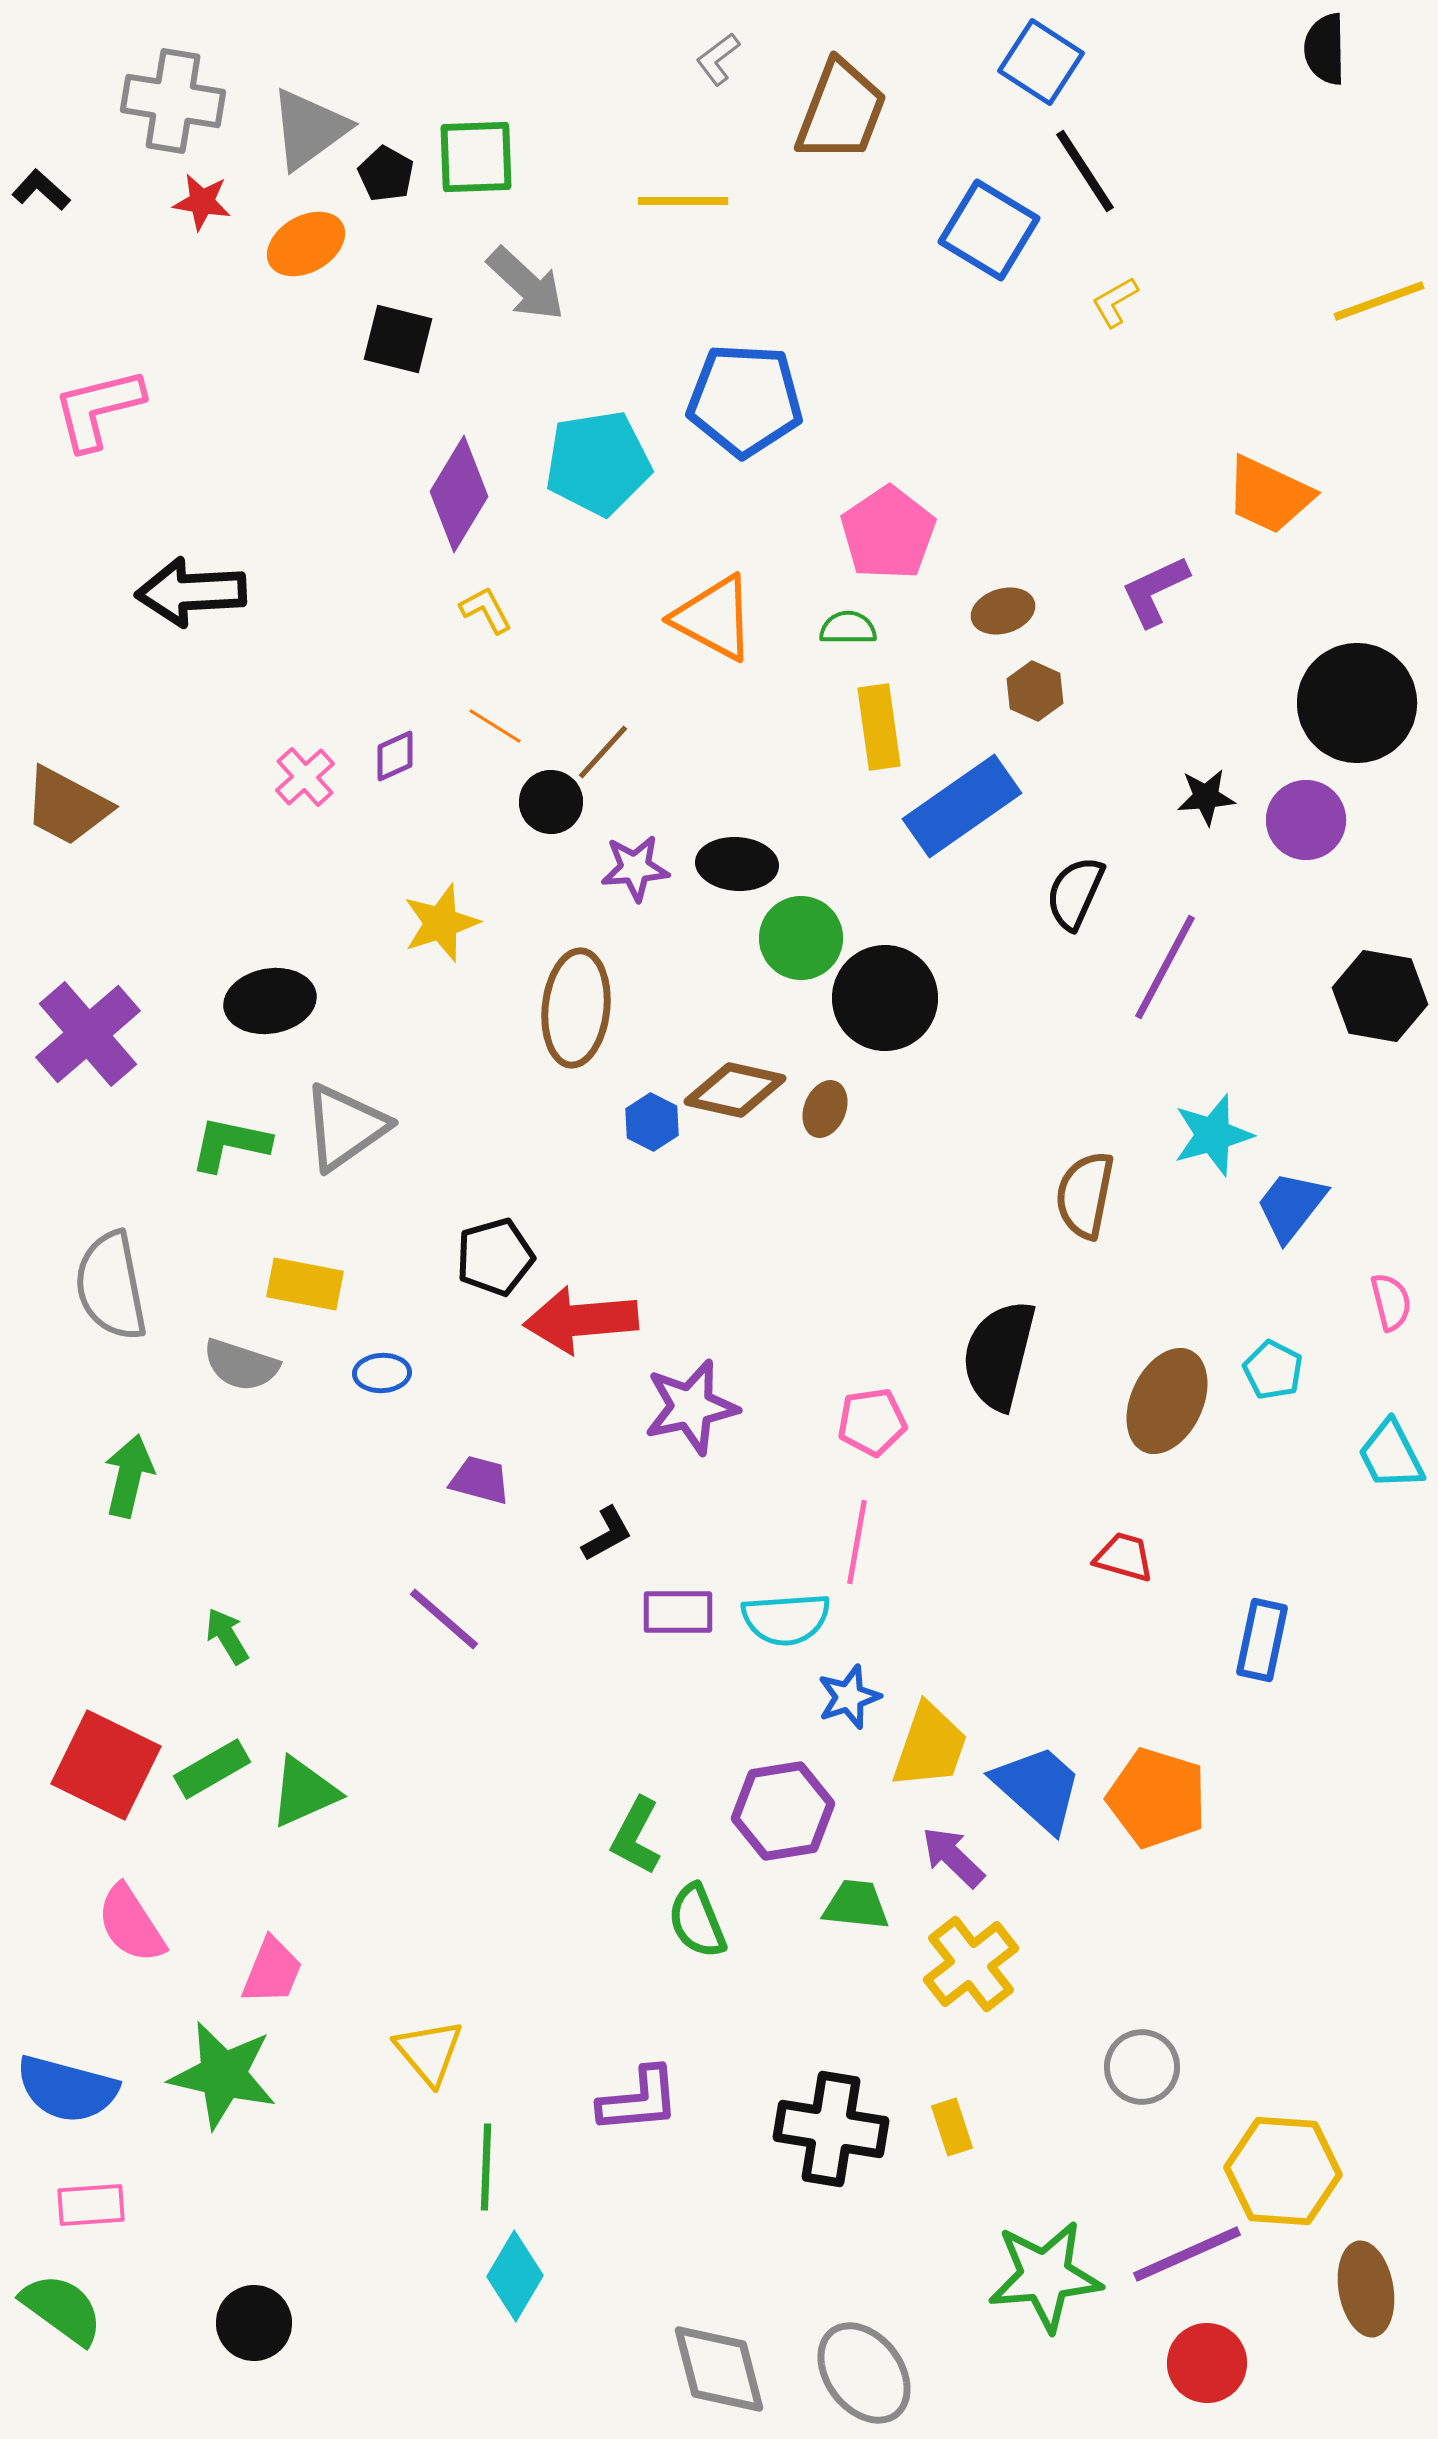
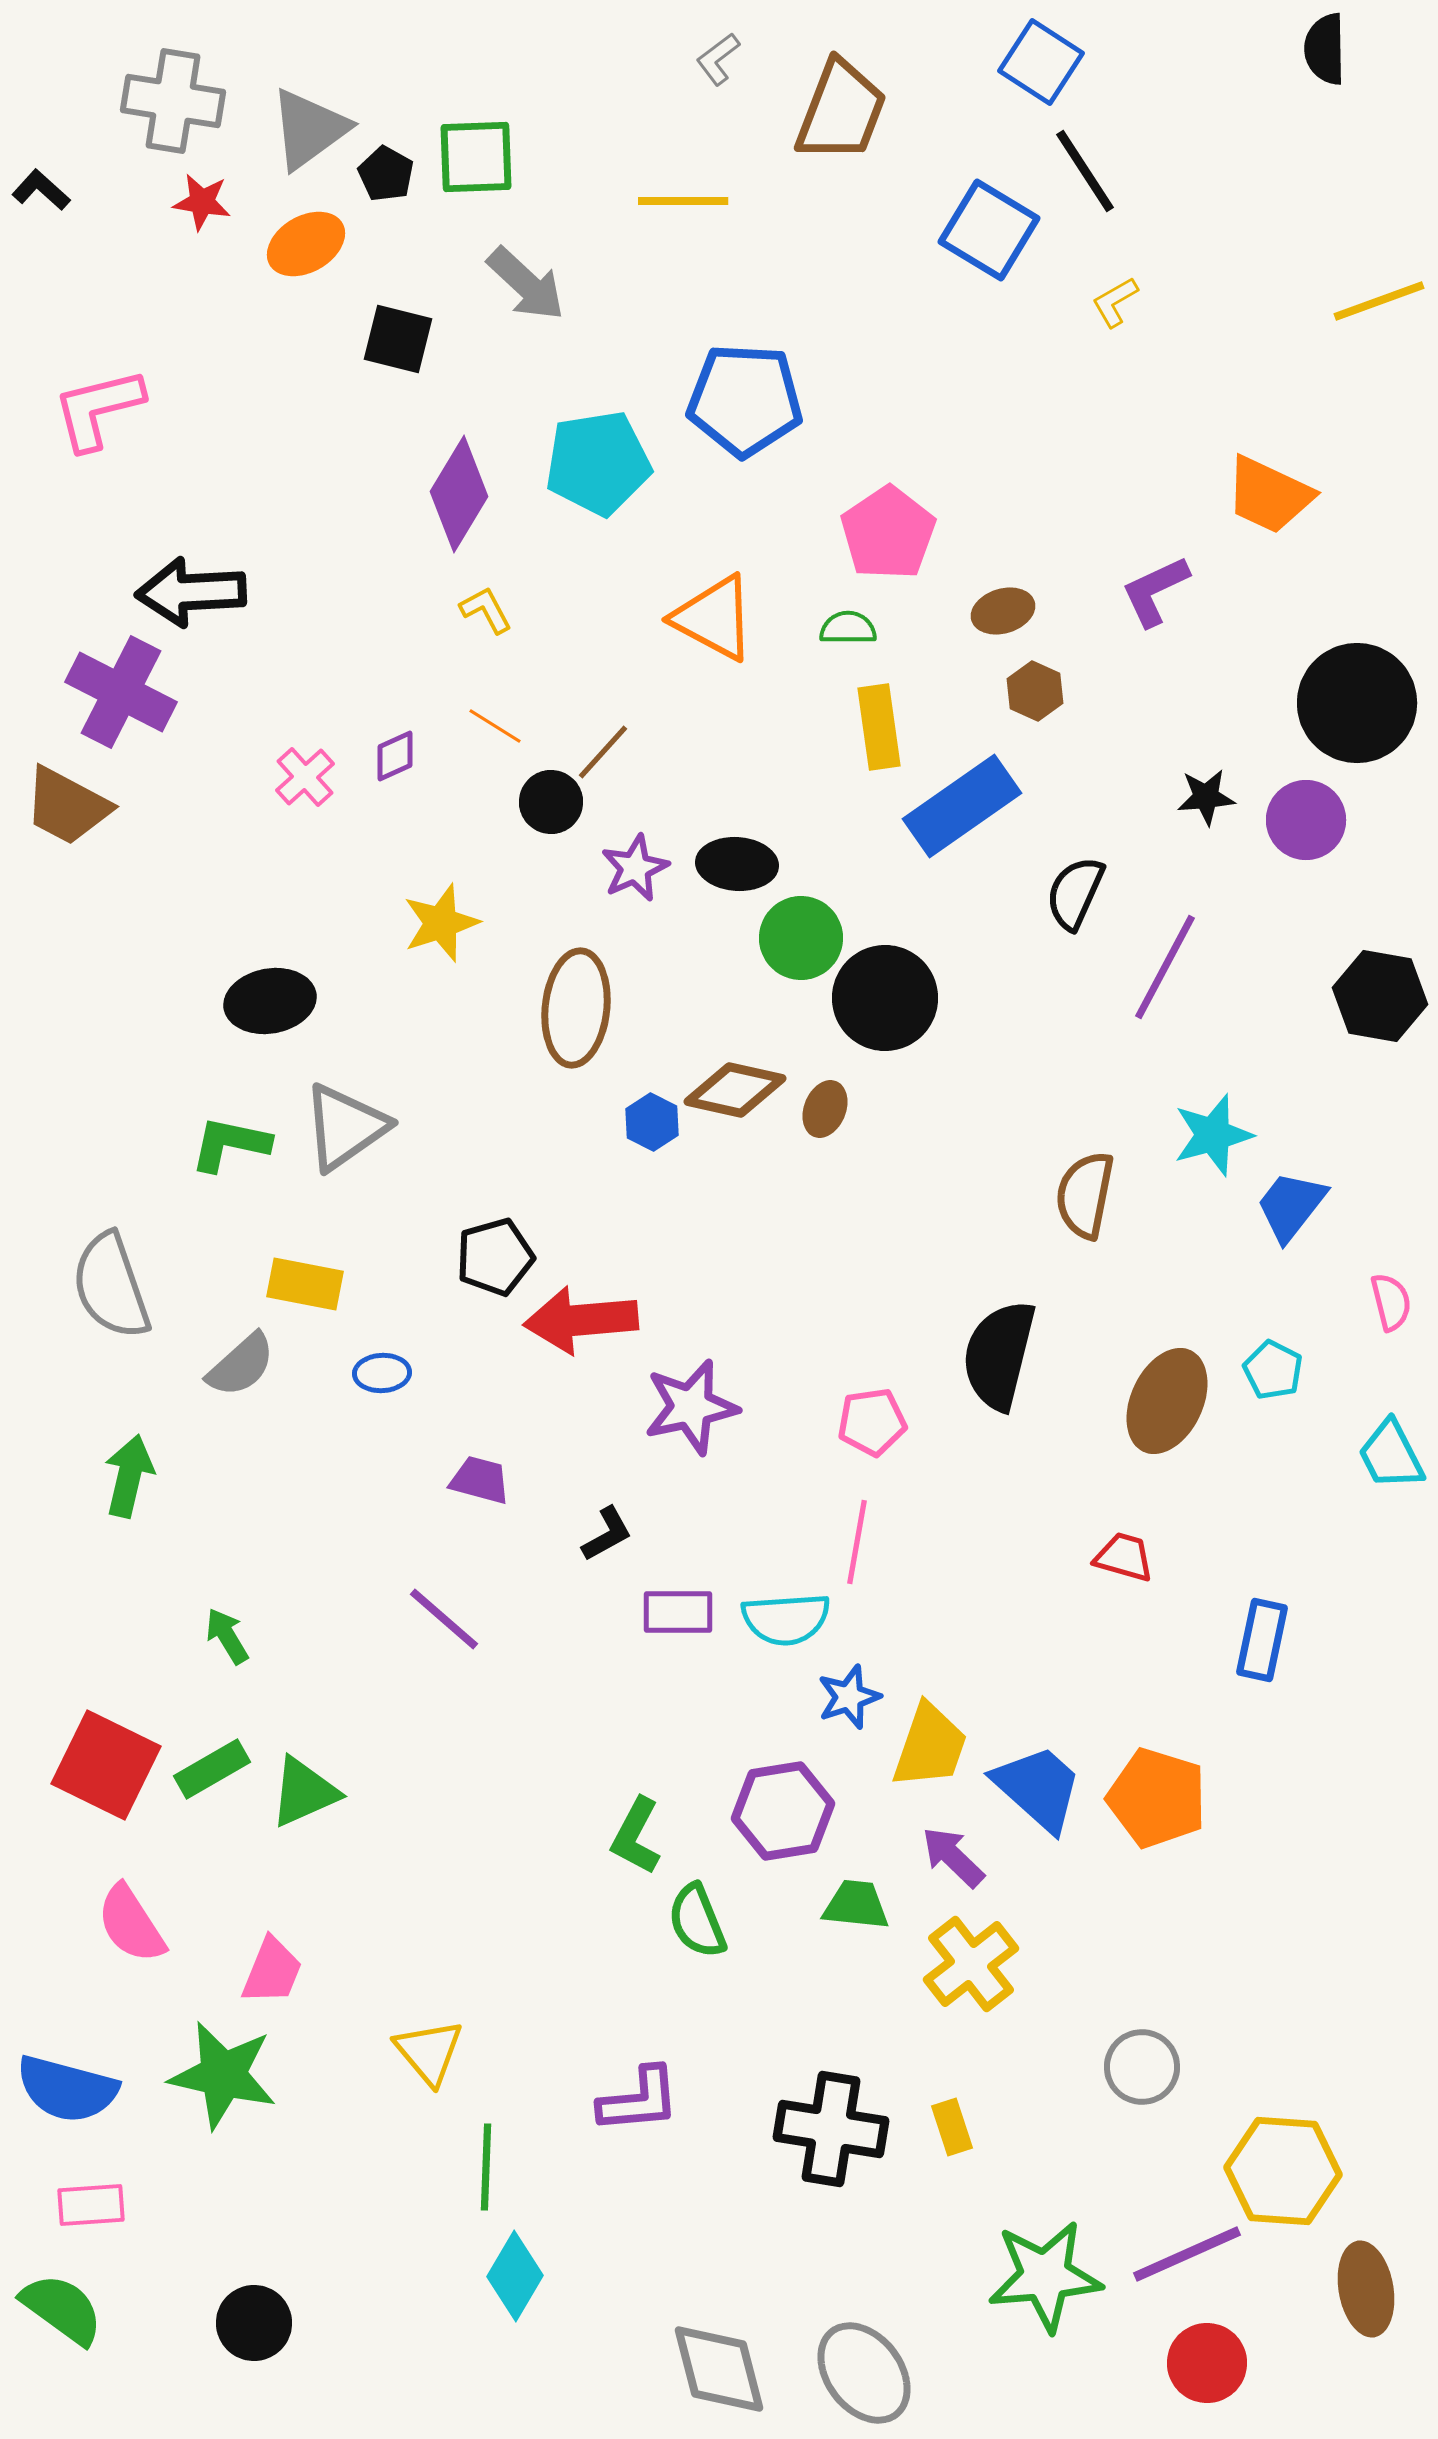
purple star at (635, 868): rotated 20 degrees counterclockwise
purple cross at (88, 1034): moved 33 px right, 342 px up; rotated 22 degrees counterclockwise
gray semicircle at (111, 1286): rotated 8 degrees counterclockwise
gray semicircle at (241, 1365): rotated 60 degrees counterclockwise
